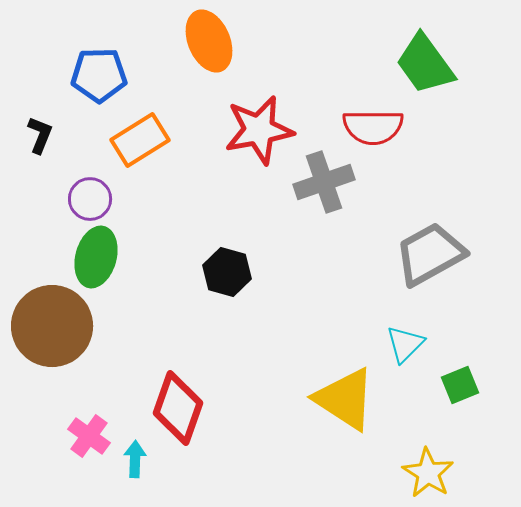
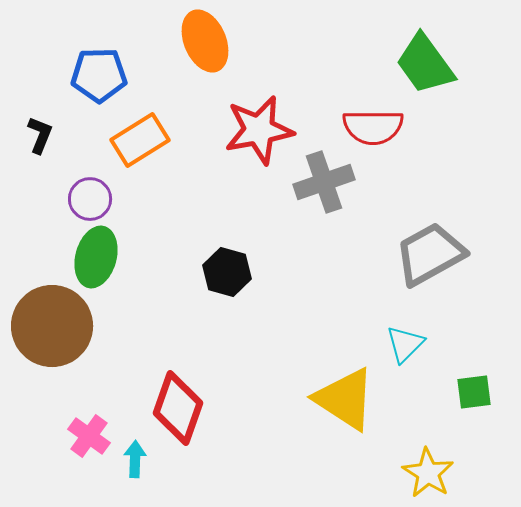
orange ellipse: moved 4 px left
green square: moved 14 px right, 7 px down; rotated 15 degrees clockwise
